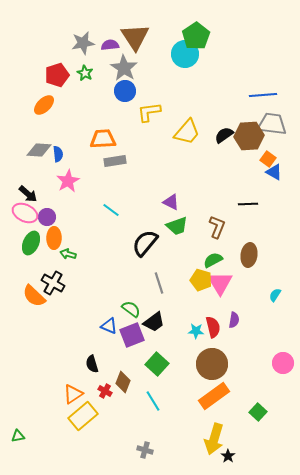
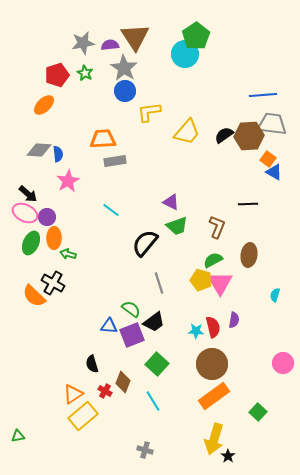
cyan semicircle at (275, 295): rotated 16 degrees counterclockwise
blue triangle at (109, 326): rotated 18 degrees counterclockwise
